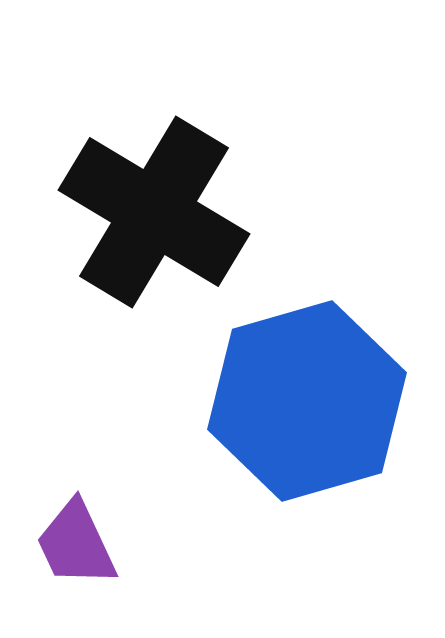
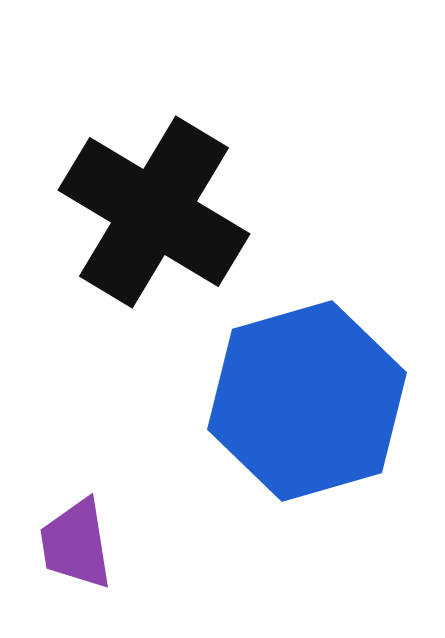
purple trapezoid: rotated 16 degrees clockwise
